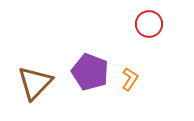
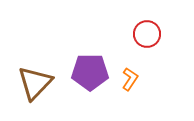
red circle: moved 2 px left, 10 px down
purple pentagon: rotated 21 degrees counterclockwise
